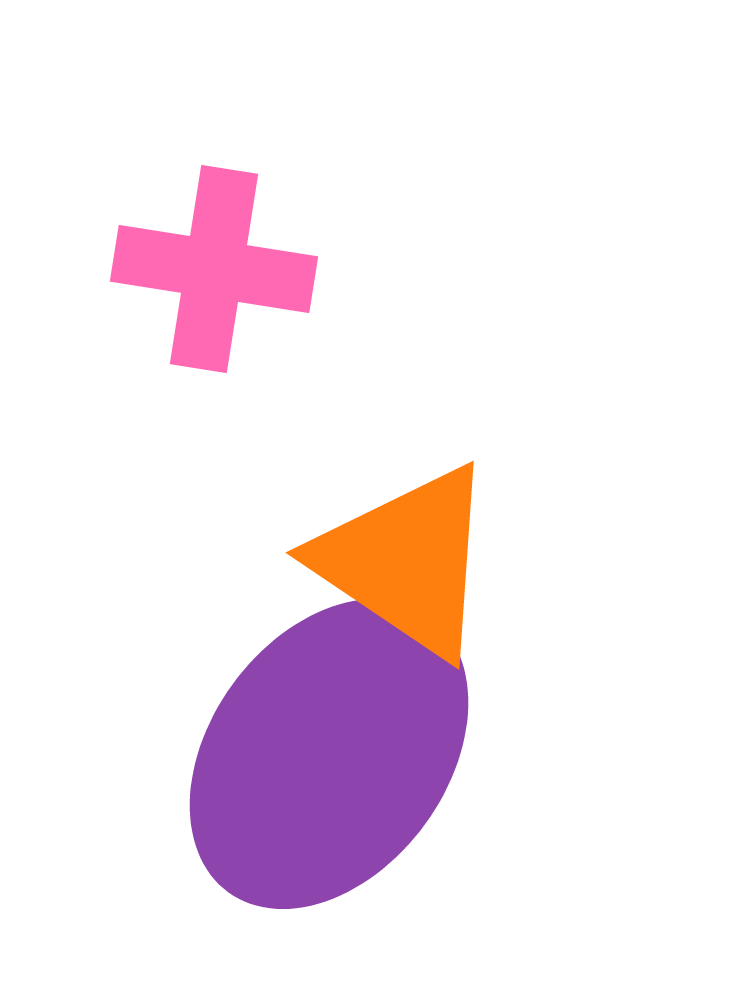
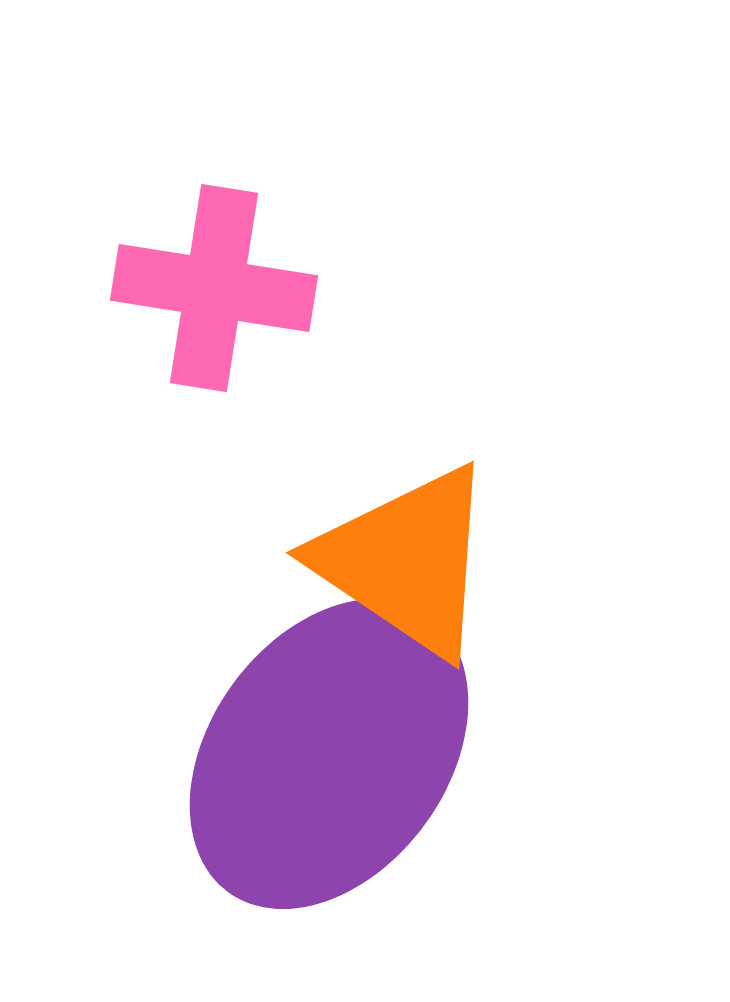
pink cross: moved 19 px down
